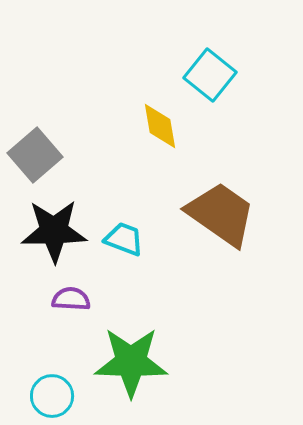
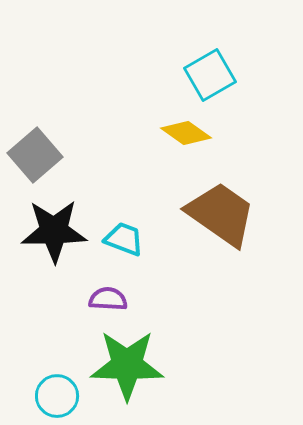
cyan square: rotated 21 degrees clockwise
yellow diamond: moved 26 px right, 7 px down; rotated 45 degrees counterclockwise
purple semicircle: moved 37 px right
green star: moved 4 px left, 3 px down
cyan circle: moved 5 px right
